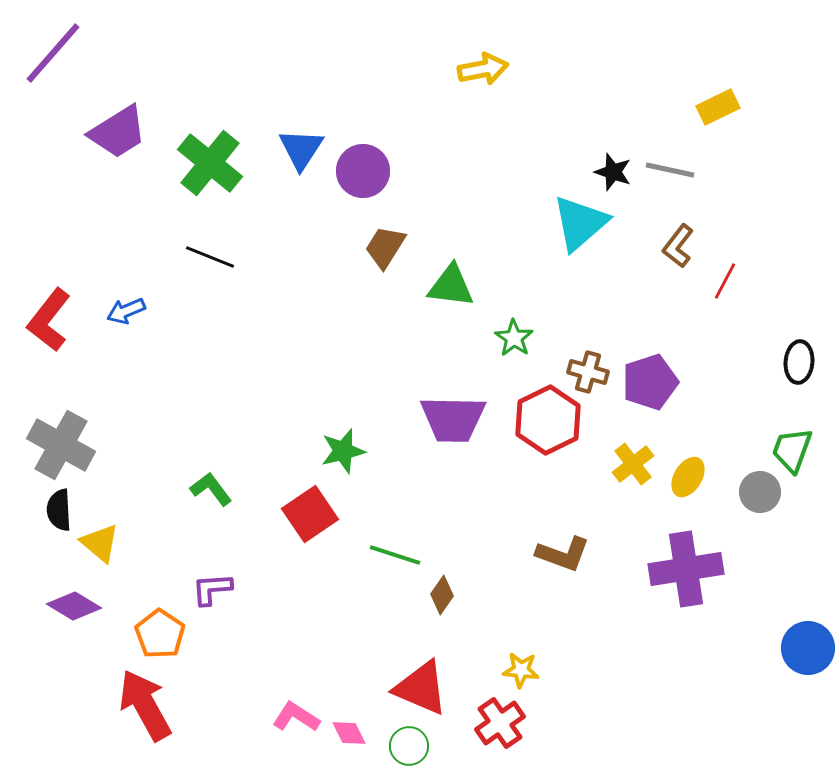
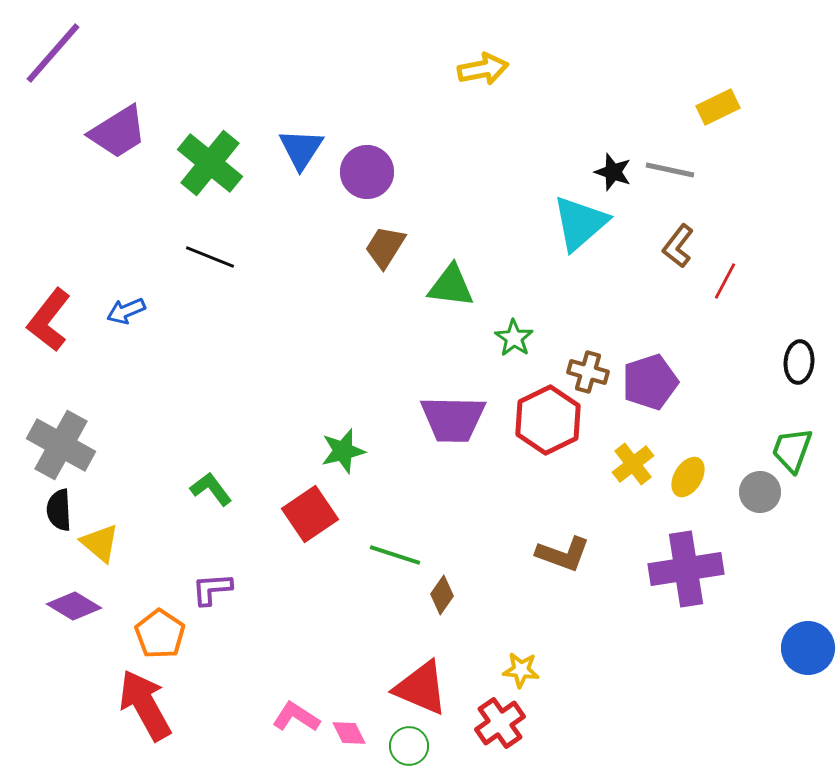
purple circle at (363, 171): moved 4 px right, 1 px down
